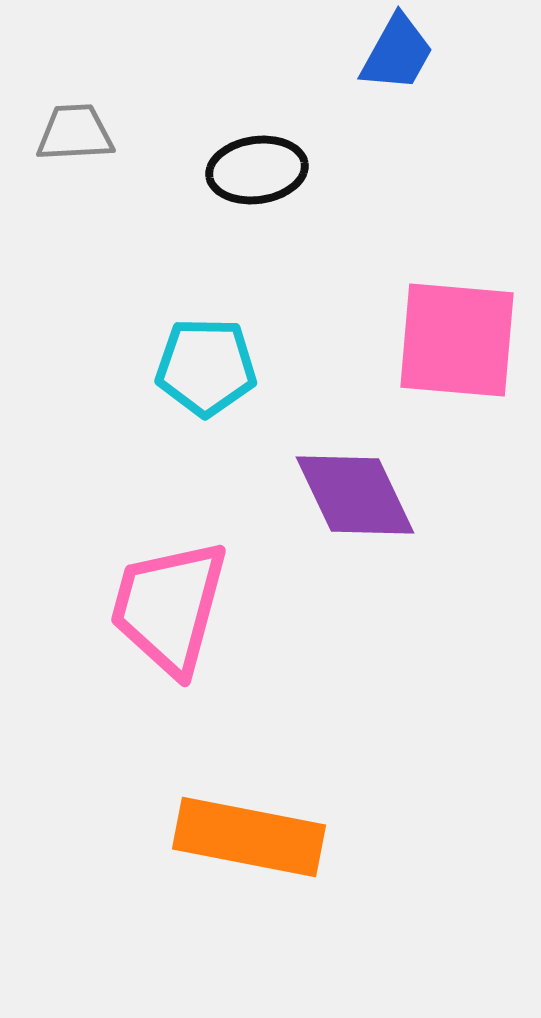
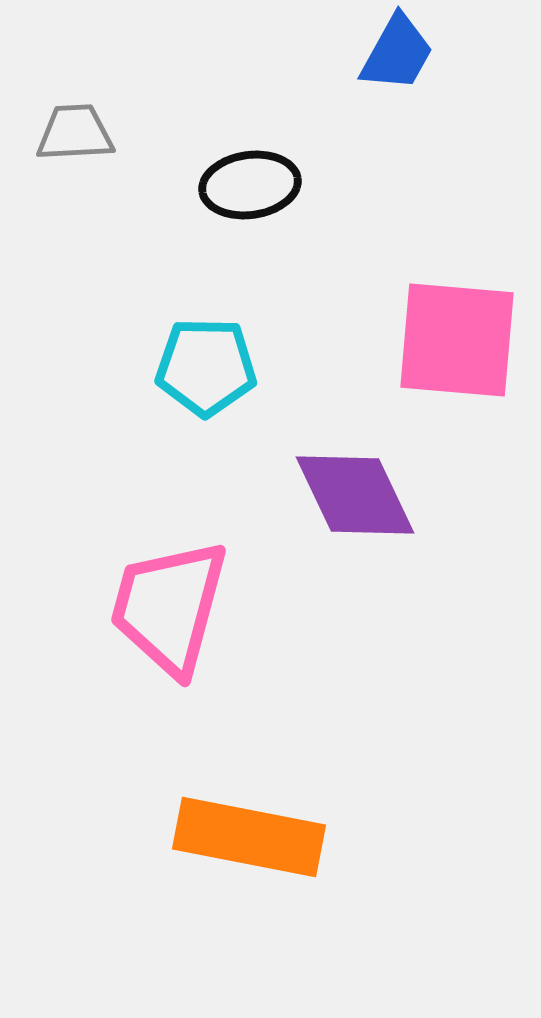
black ellipse: moved 7 px left, 15 px down
